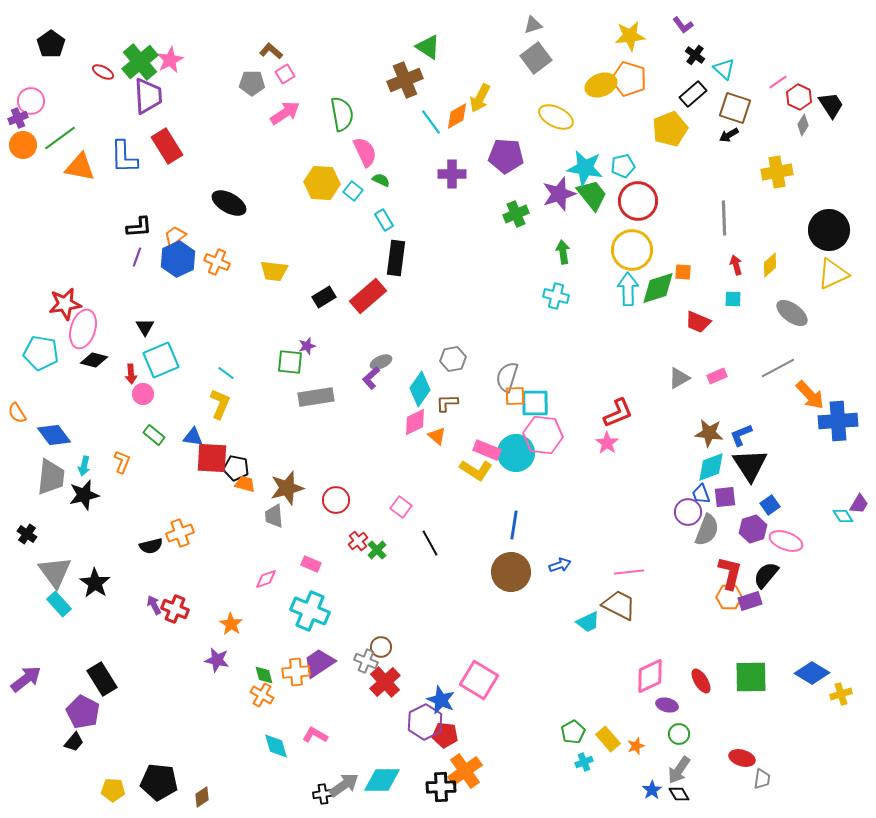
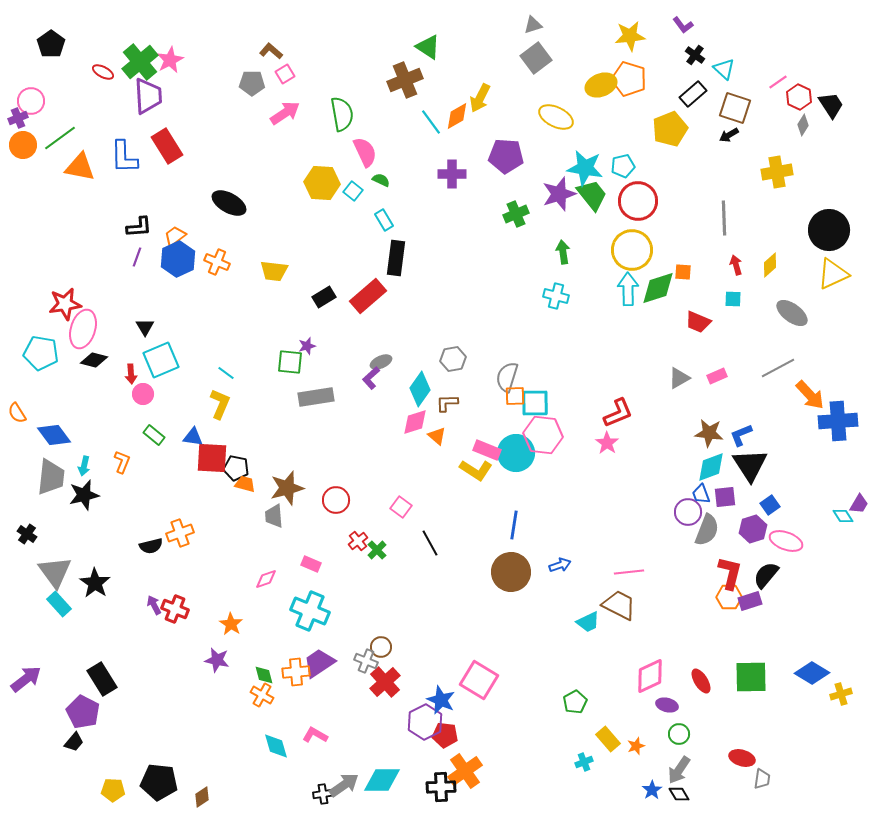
pink diamond at (415, 422): rotated 8 degrees clockwise
green pentagon at (573, 732): moved 2 px right, 30 px up
